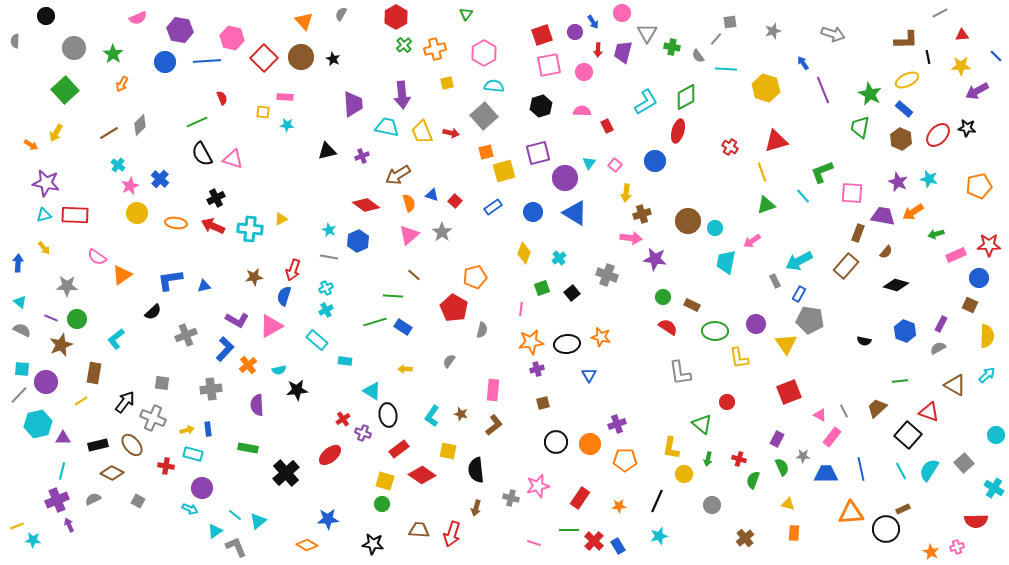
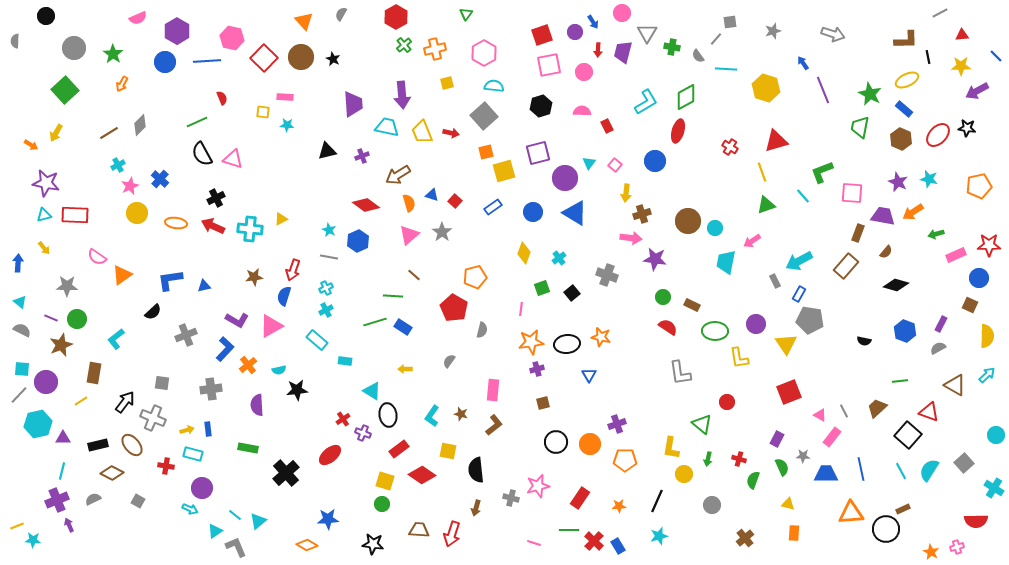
purple hexagon at (180, 30): moved 3 px left, 1 px down; rotated 20 degrees clockwise
cyan cross at (118, 165): rotated 24 degrees clockwise
